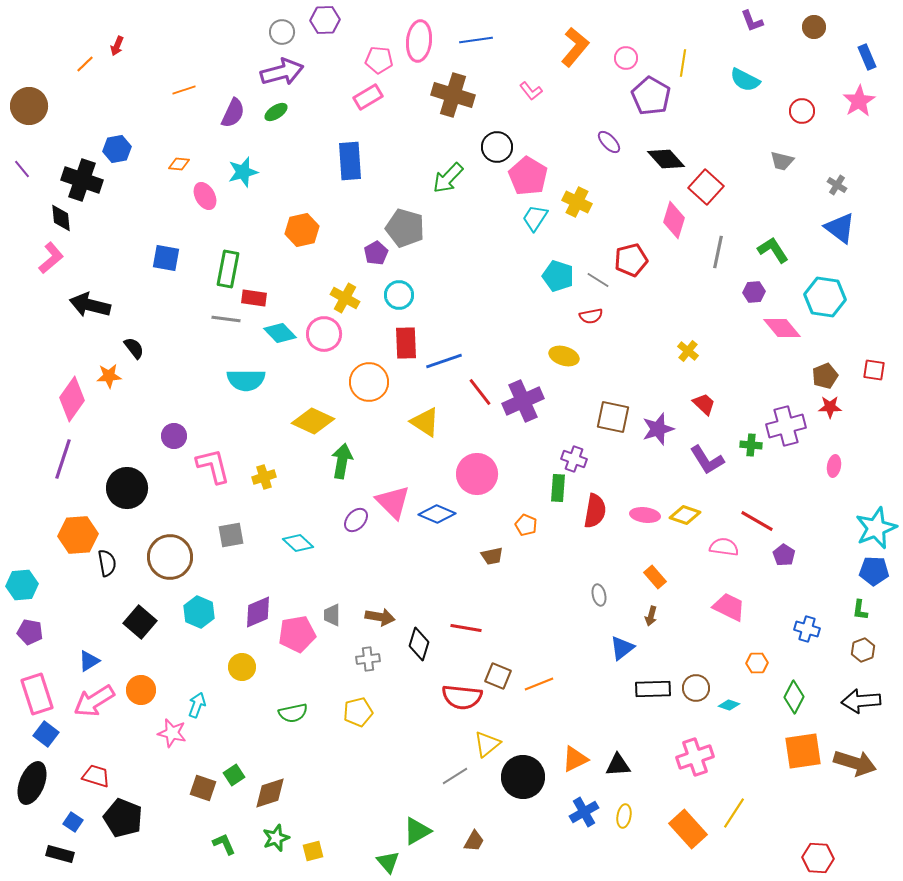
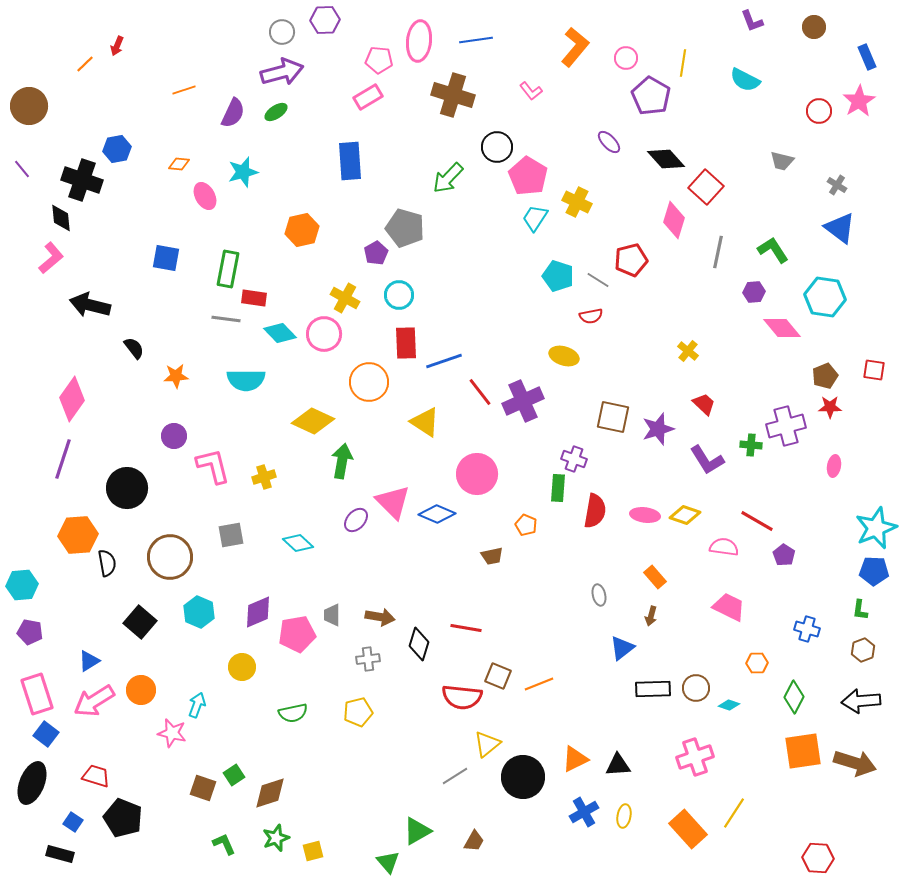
red circle at (802, 111): moved 17 px right
orange star at (109, 376): moved 67 px right
